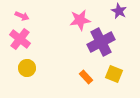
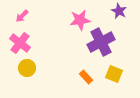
pink arrow: rotated 112 degrees clockwise
pink cross: moved 4 px down
